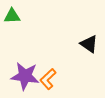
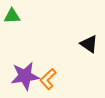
purple star: rotated 16 degrees counterclockwise
